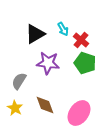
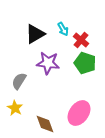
brown diamond: moved 19 px down
